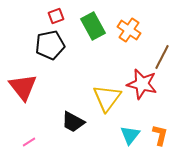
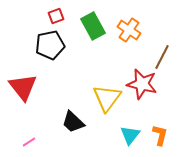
black trapezoid: rotated 15 degrees clockwise
